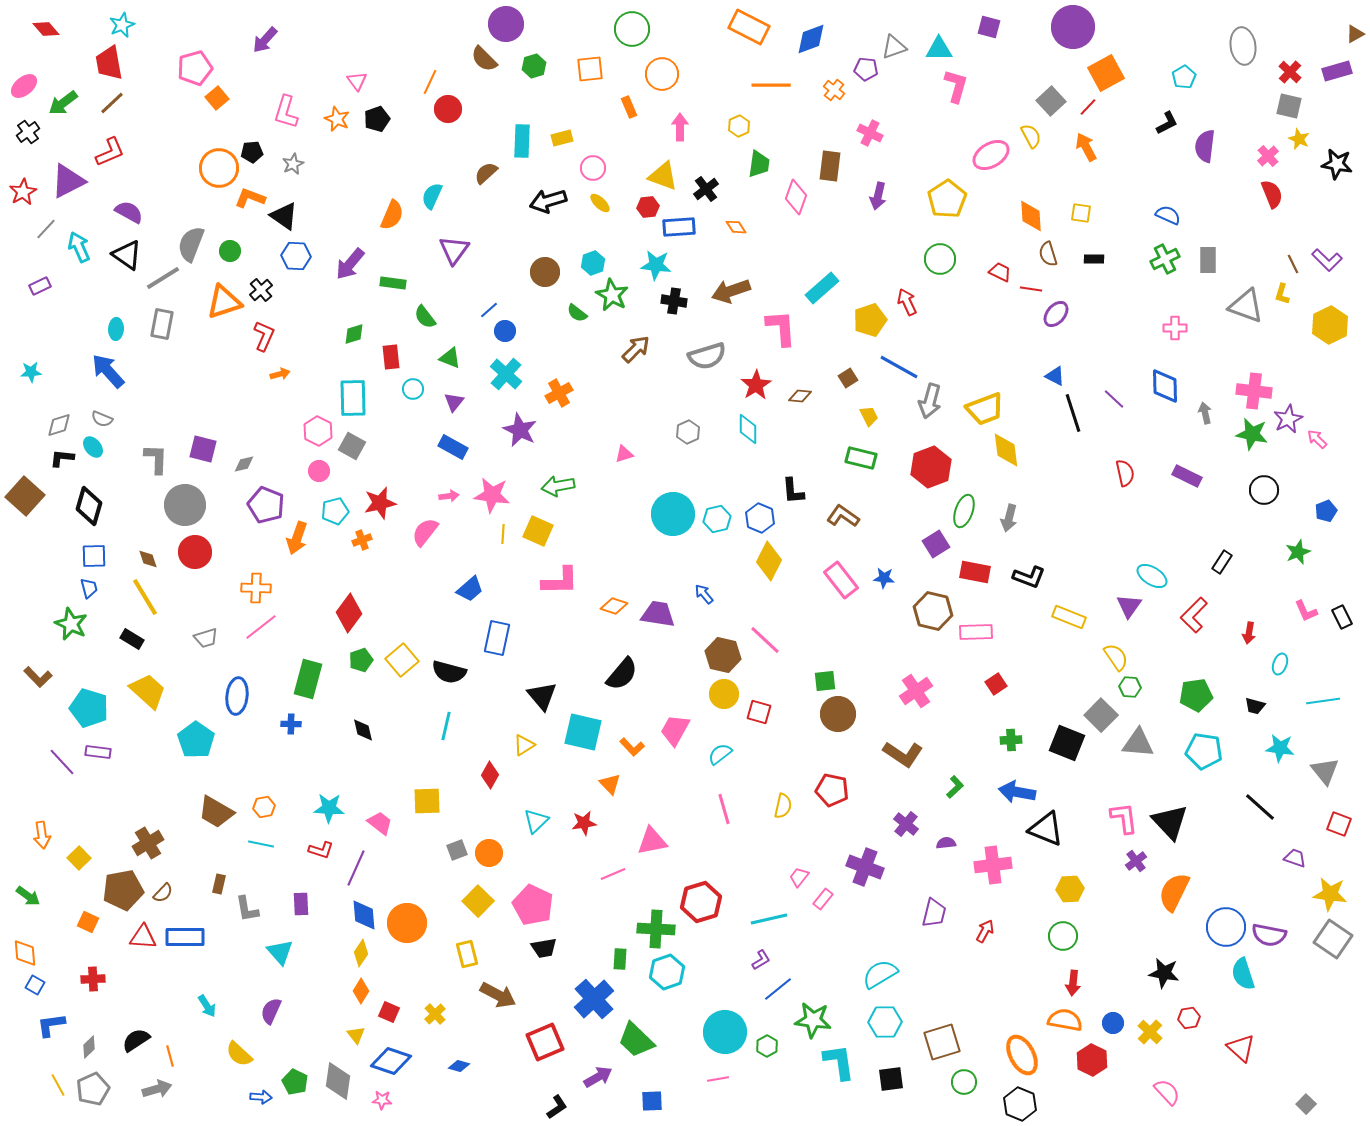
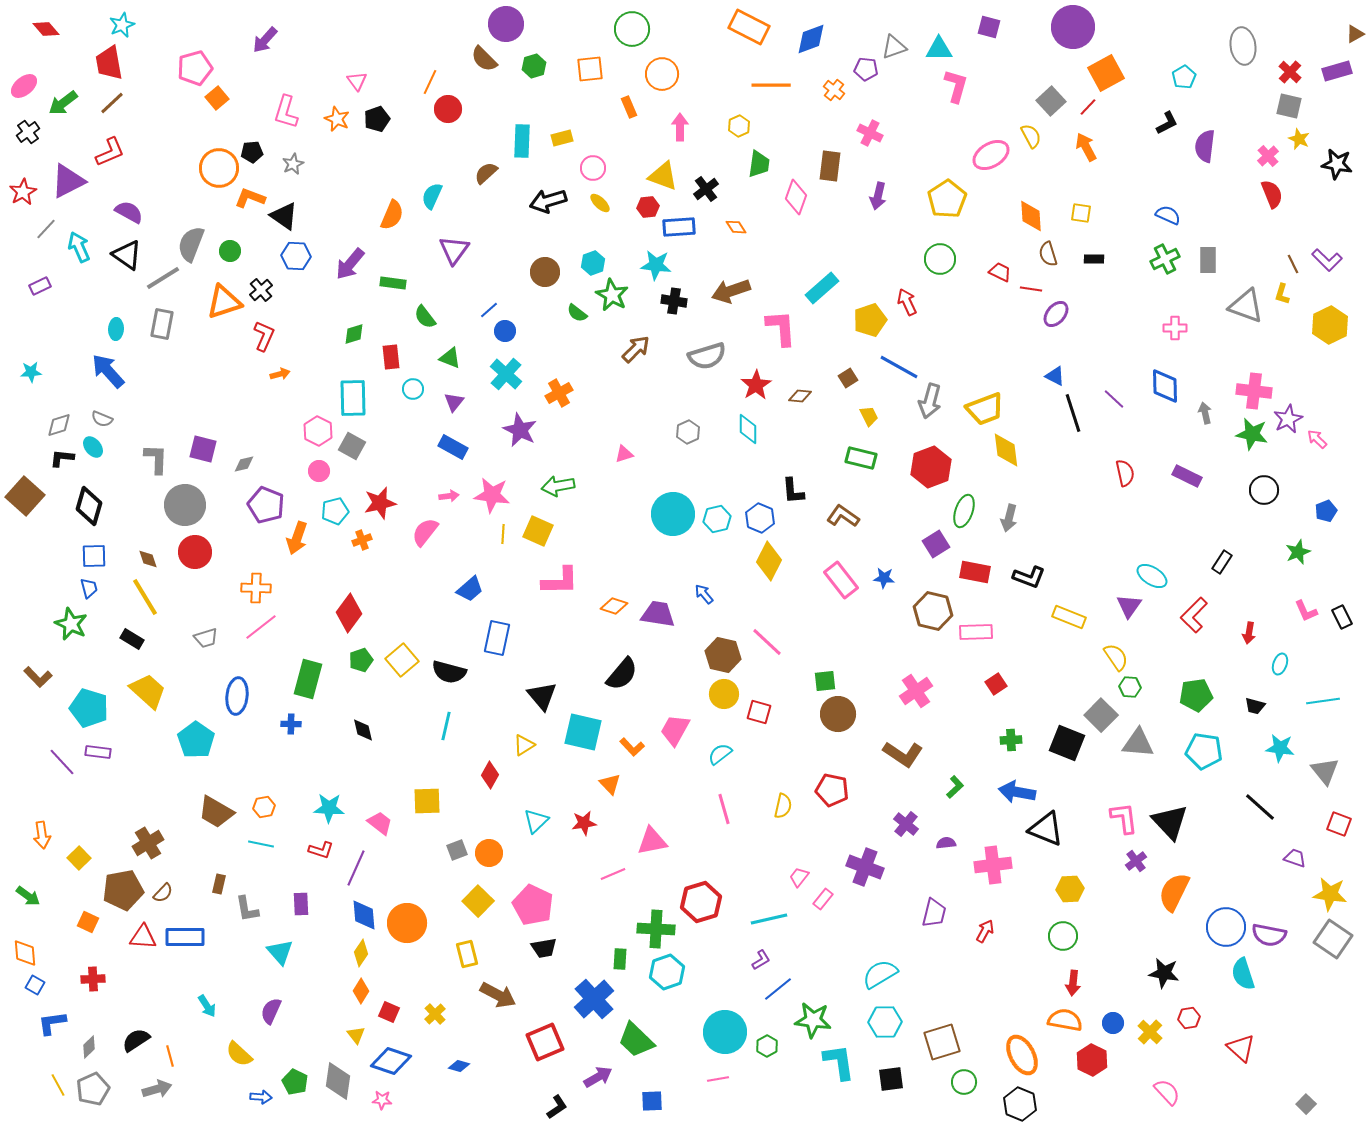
pink line at (765, 640): moved 2 px right, 2 px down
blue L-shape at (51, 1025): moved 1 px right, 2 px up
